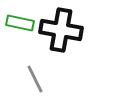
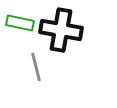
gray line: moved 1 px right, 12 px up; rotated 12 degrees clockwise
